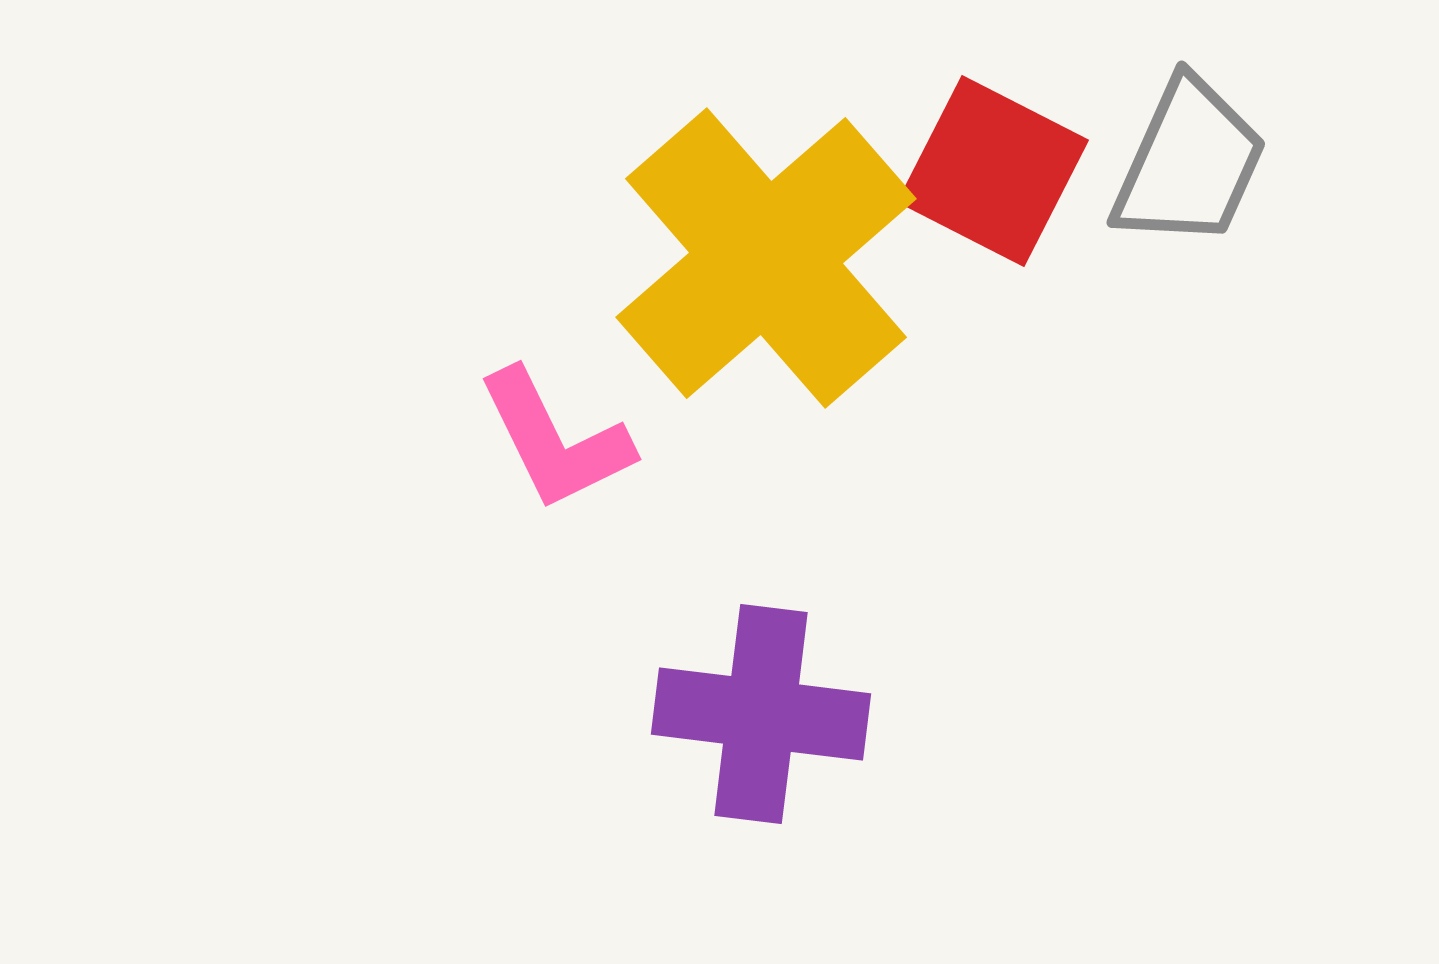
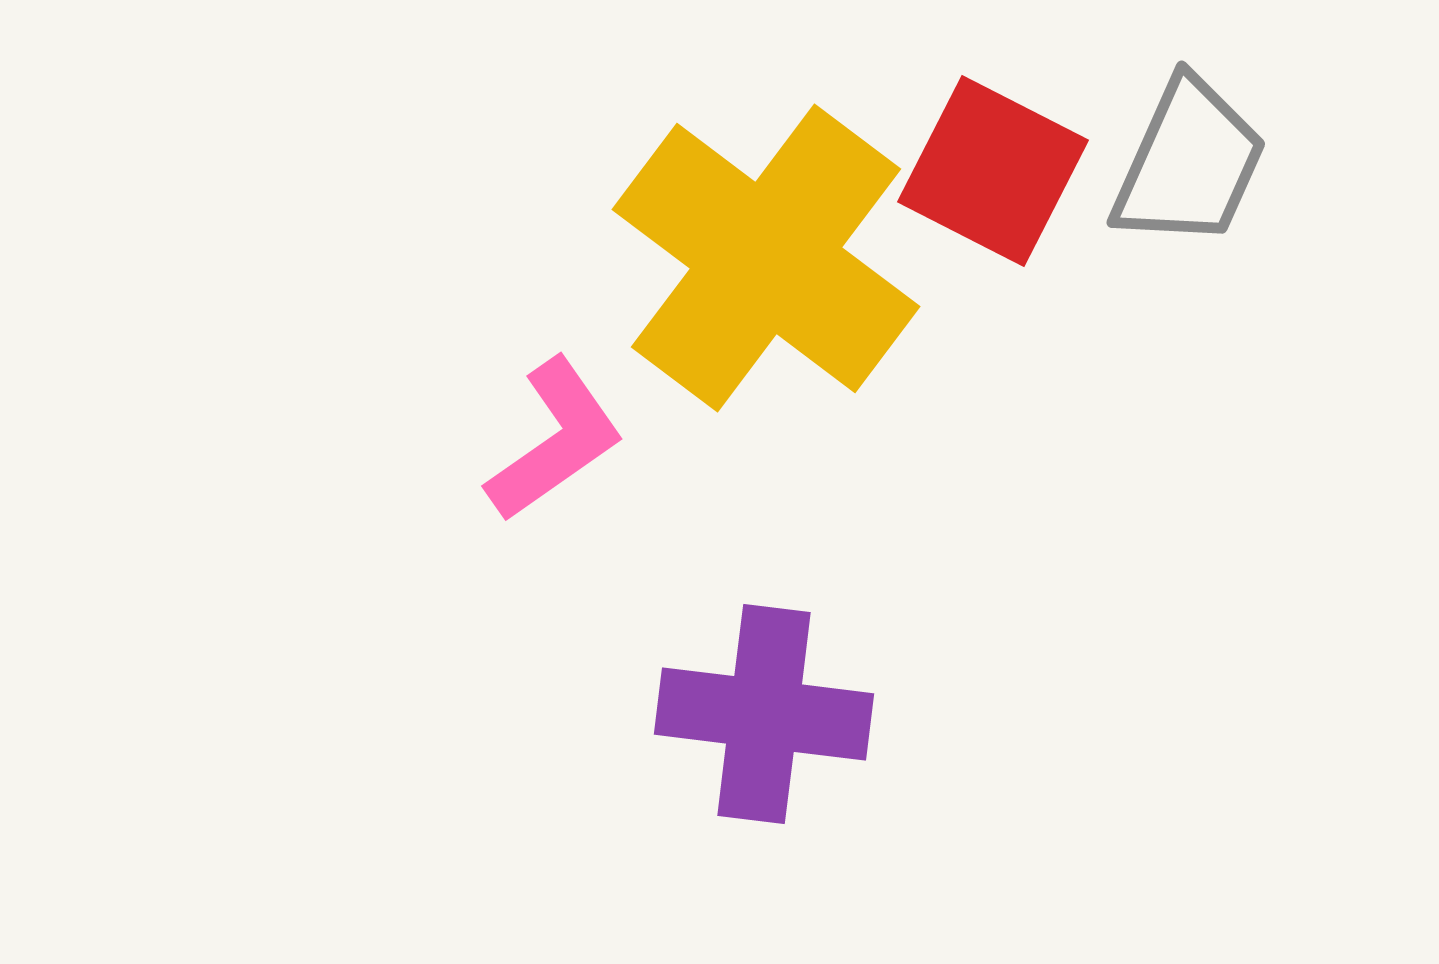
yellow cross: rotated 12 degrees counterclockwise
pink L-shape: rotated 99 degrees counterclockwise
purple cross: moved 3 px right
